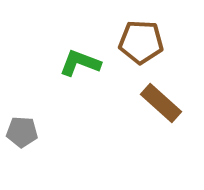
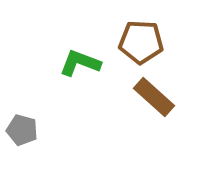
brown rectangle: moved 7 px left, 6 px up
gray pentagon: moved 2 px up; rotated 12 degrees clockwise
